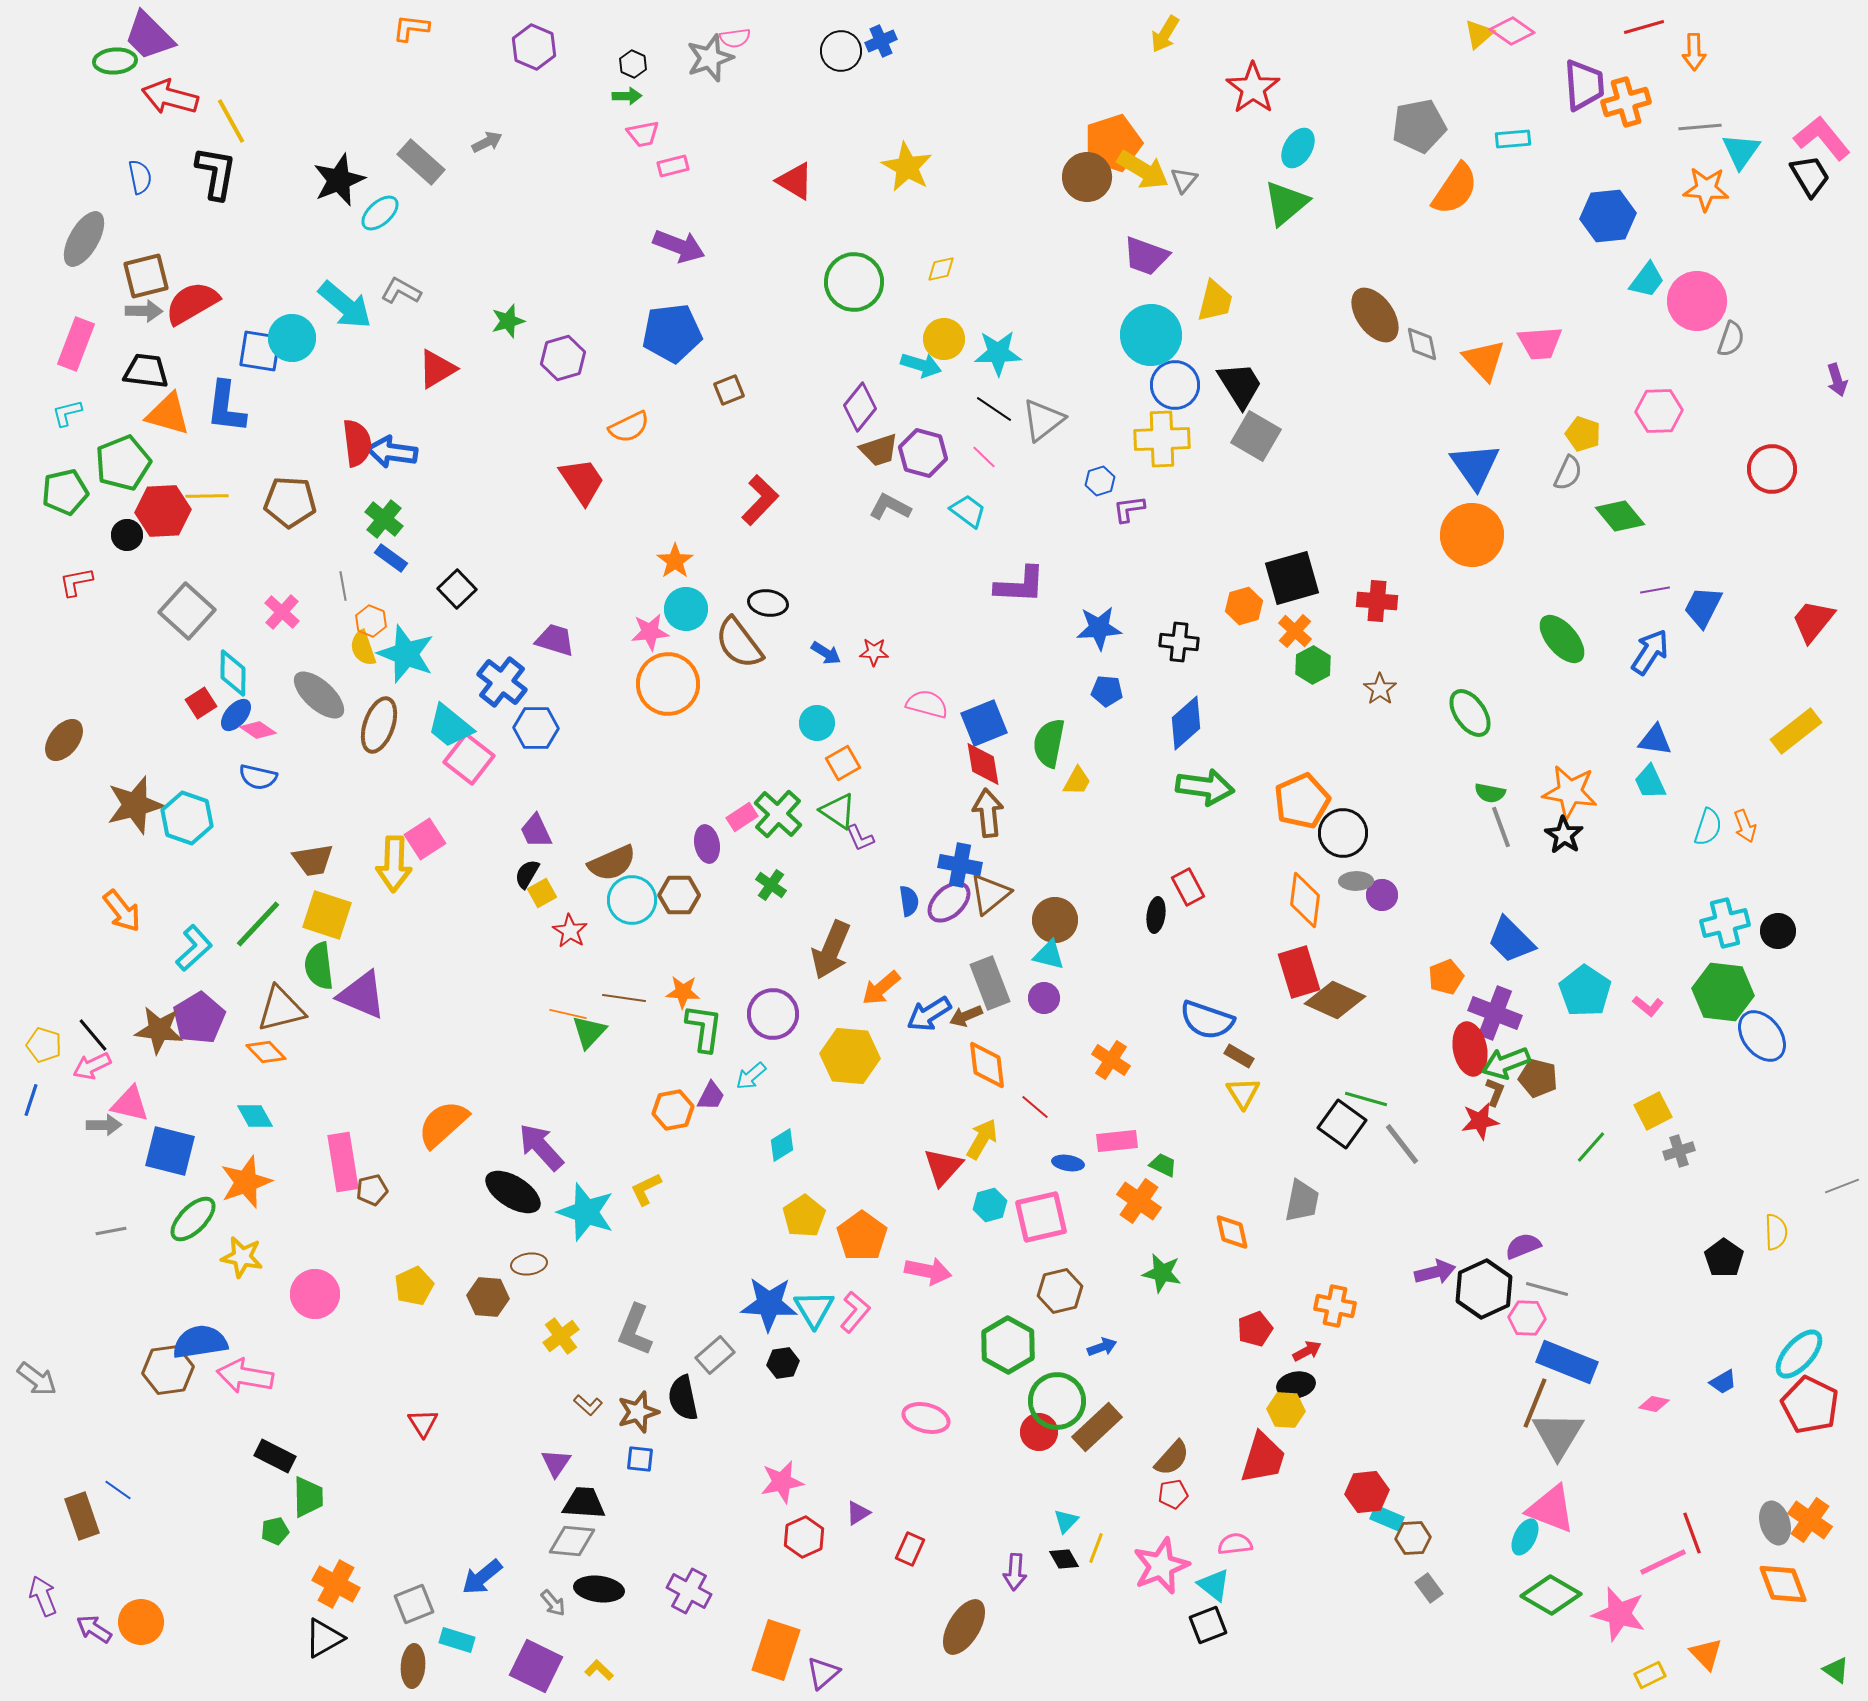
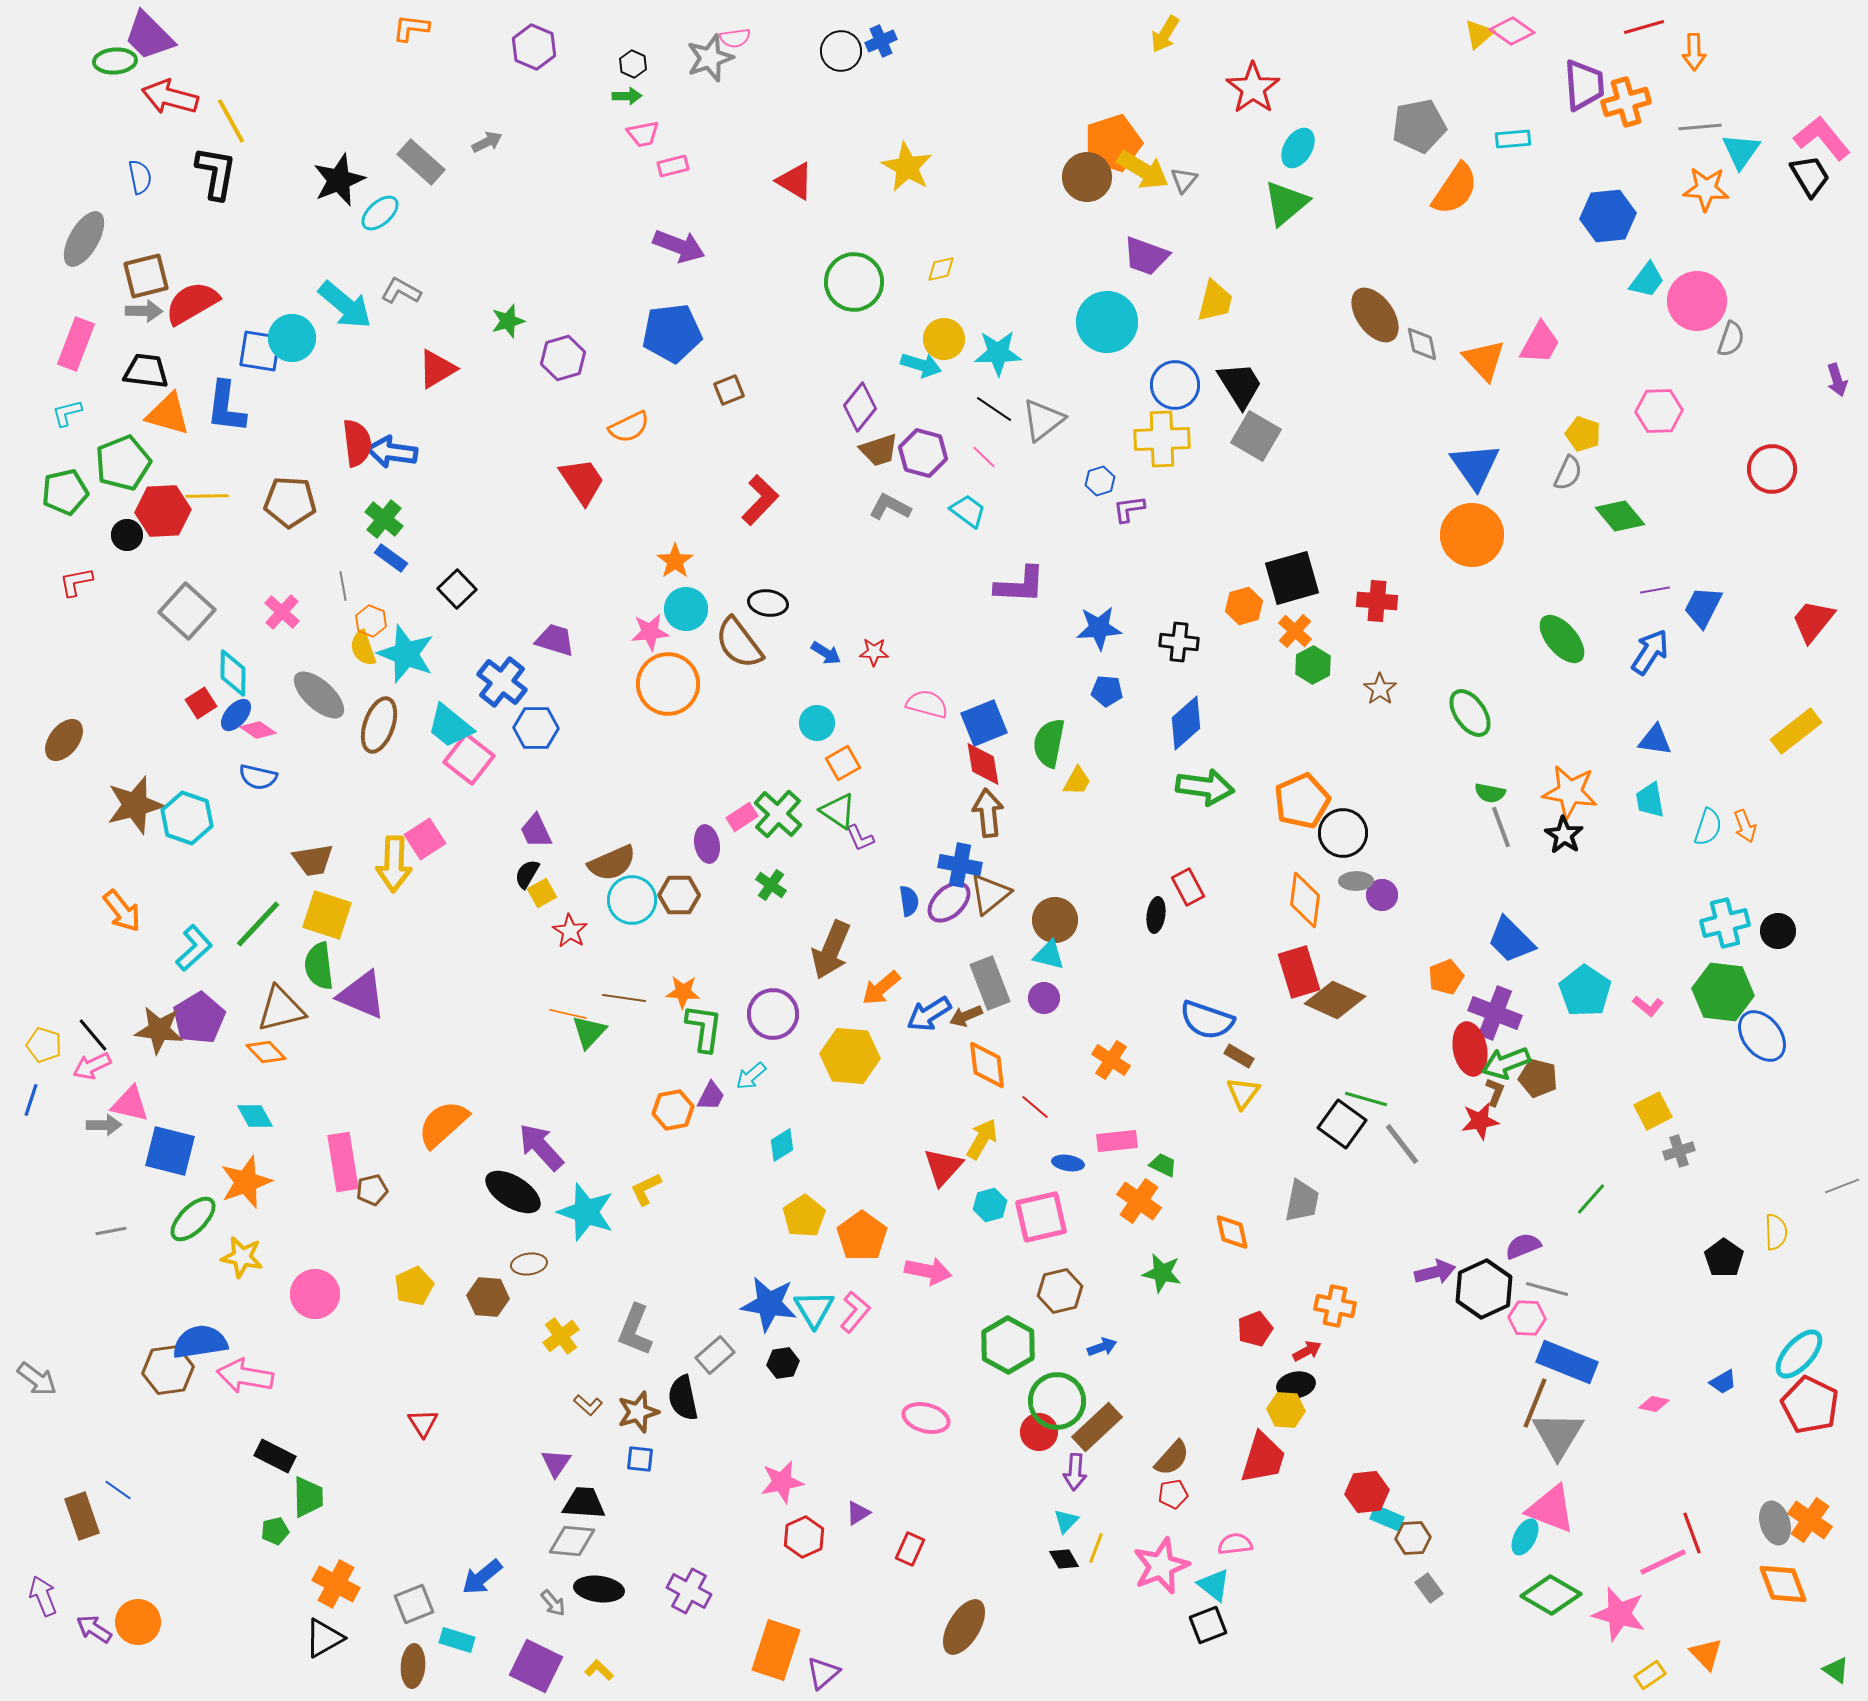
cyan circle at (1151, 335): moved 44 px left, 13 px up
pink trapezoid at (1540, 343): rotated 57 degrees counterclockwise
cyan trapezoid at (1650, 782): moved 18 px down; rotated 15 degrees clockwise
yellow triangle at (1243, 1093): rotated 9 degrees clockwise
green line at (1591, 1147): moved 52 px down
blue star at (769, 1304): rotated 6 degrees clockwise
purple arrow at (1015, 1572): moved 60 px right, 100 px up
orange circle at (141, 1622): moved 3 px left
yellow rectangle at (1650, 1675): rotated 8 degrees counterclockwise
